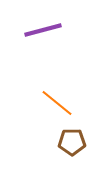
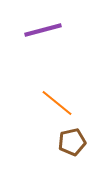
brown pentagon: rotated 12 degrees counterclockwise
